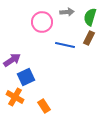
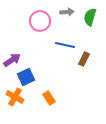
pink circle: moved 2 px left, 1 px up
brown rectangle: moved 5 px left, 21 px down
orange rectangle: moved 5 px right, 8 px up
